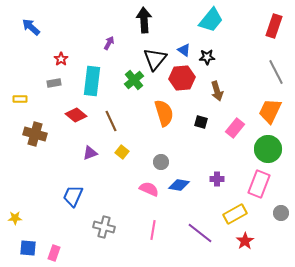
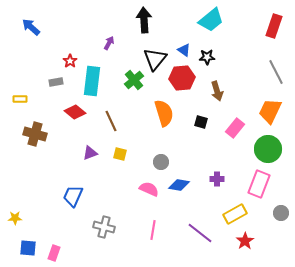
cyan trapezoid at (211, 20): rotated 12 degrees clockwise
red star at (61, 59): moved 9 px right, 2 px down
gray rectangle at (54, 83): moved 2 px right, 1 px up
red diamond at (76, 115): moved 1 px left, 3 px up
yellow square at (122, 152): moved 2 px left, 2 px down; rotated 24 degrees counterclockwise
